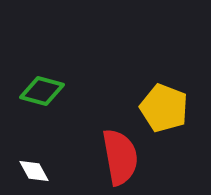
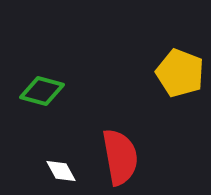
yellow pentagon: moved 16 px right, 35 px up
white diamond: moved 27 px right
